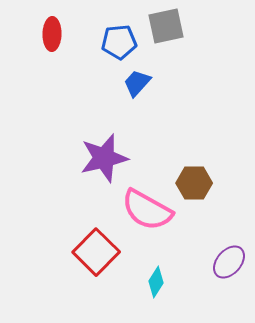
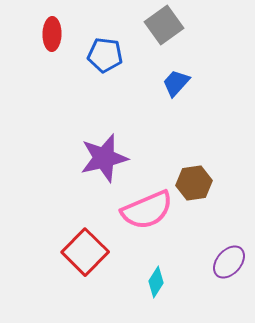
gray square: moved 2 px left, 1 px up; rotated 24 degrees counterclockwise
blue pentagon: moved 14 px left, 13 px down; rotated 12 degrees clockwise
blue trapezoid: moved 39 px right
brown hexagon: rotated 8 degrees counterclockwise
pink semicircle: rotated 52 degrees counterclockwise
red square: moved 11 px left
